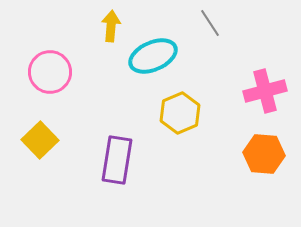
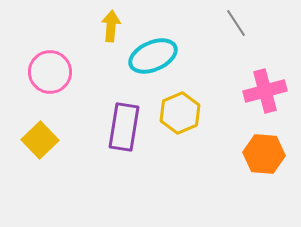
gray line: moved 26 px right
purple rectangle: moved 7 px right, 33 px up
